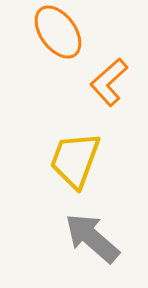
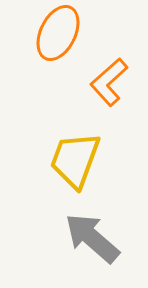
orange ellipse: moved 1 px down; rotated 62 degrees clockwise
